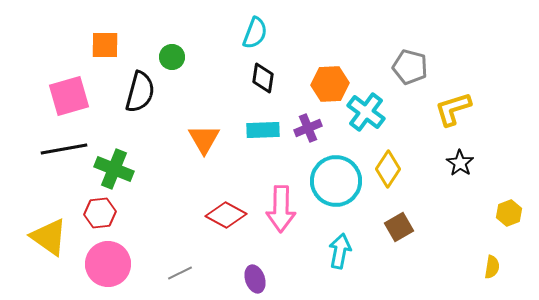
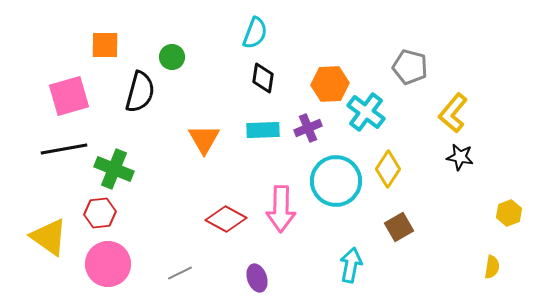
yellow L-shape: moved 4 px down; rotated 33 degrees counterclockwise
black star: moved 6 px up; rotated 24 degrees counterclockwise
red diamond: moved 4 px down
cyan arrow: moved 11 px right, 14 px down
purple ellipse: moved 2 px right, 1 px up
